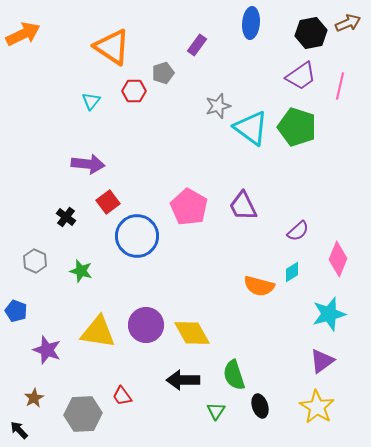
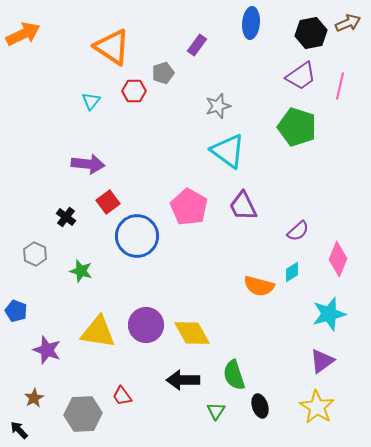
cyan triangle at (251, 128): moved 23 px left, 23 px down
gray hexagon at (35, 261): moved 7 px up
